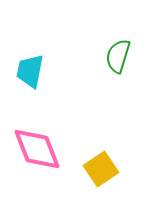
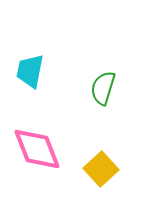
green semicircle: moved 15 px left, 32 px down
yellow square: rotated 8 degrees counterclockwise
